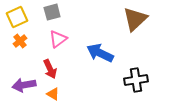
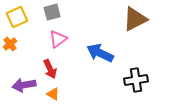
brown triangle: rotated 16 degrees clockwise
orange cross: moved 10 px left, 3 px down
